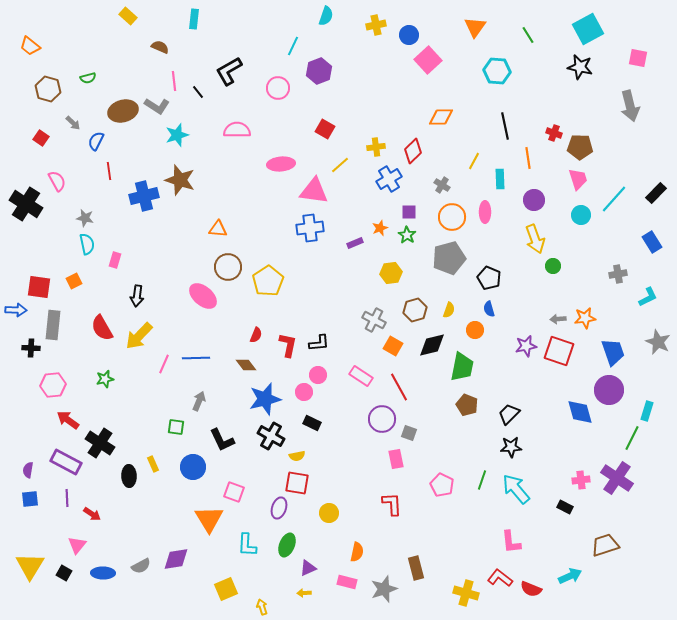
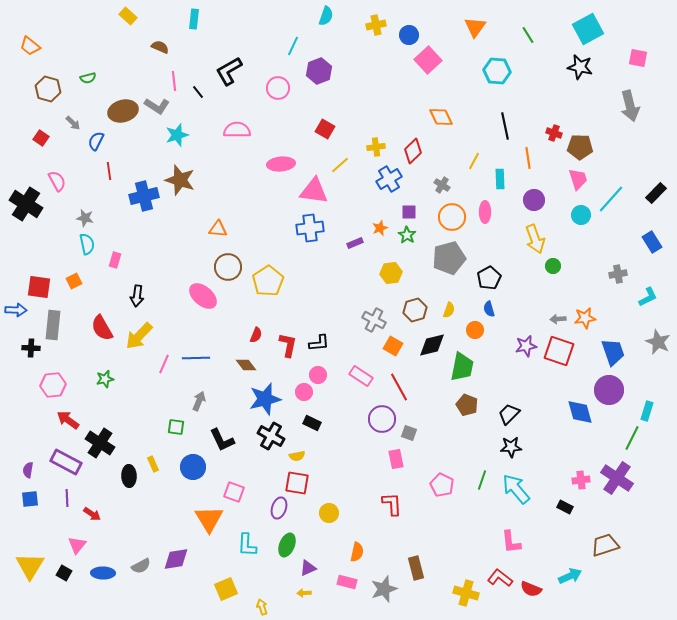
orange diamond at (441, 117): rotated 65 degrees clockwise
cyan line at (614, 199): moved 3 px left
black pentagon at (489, 278): rotated 20 degrees clockwise
